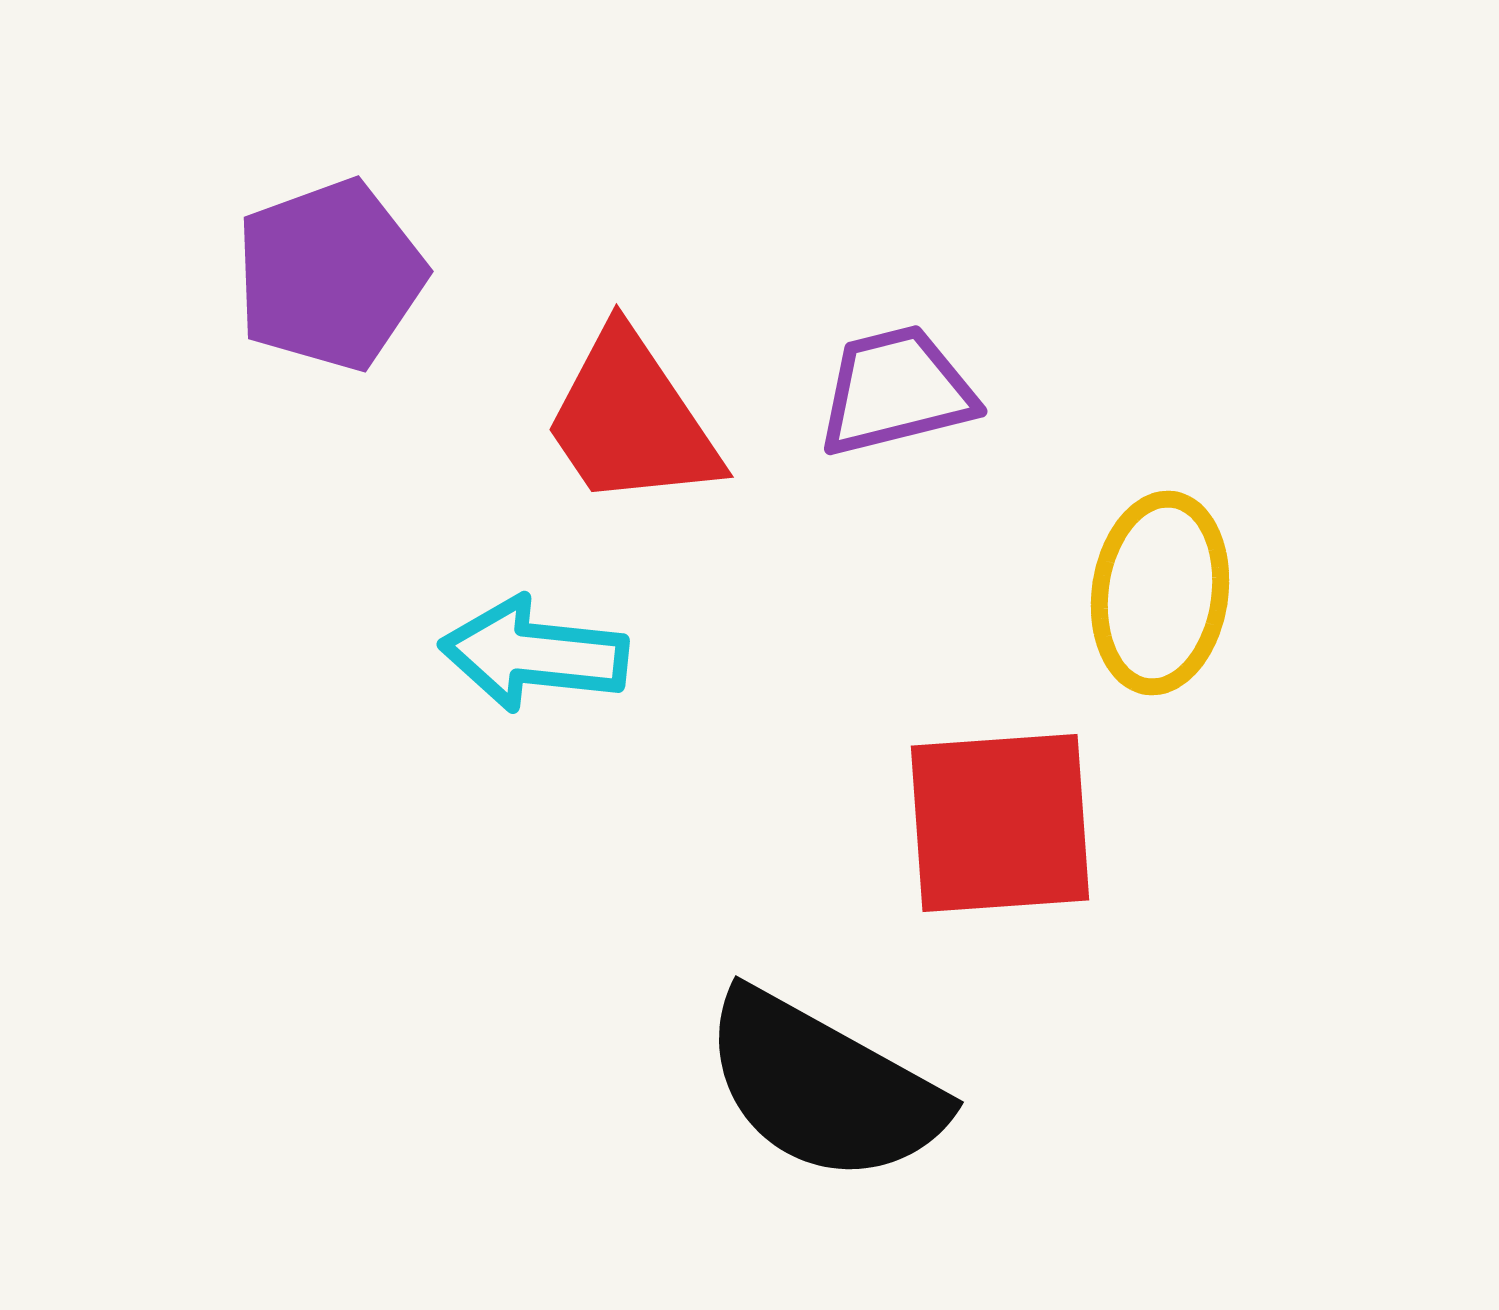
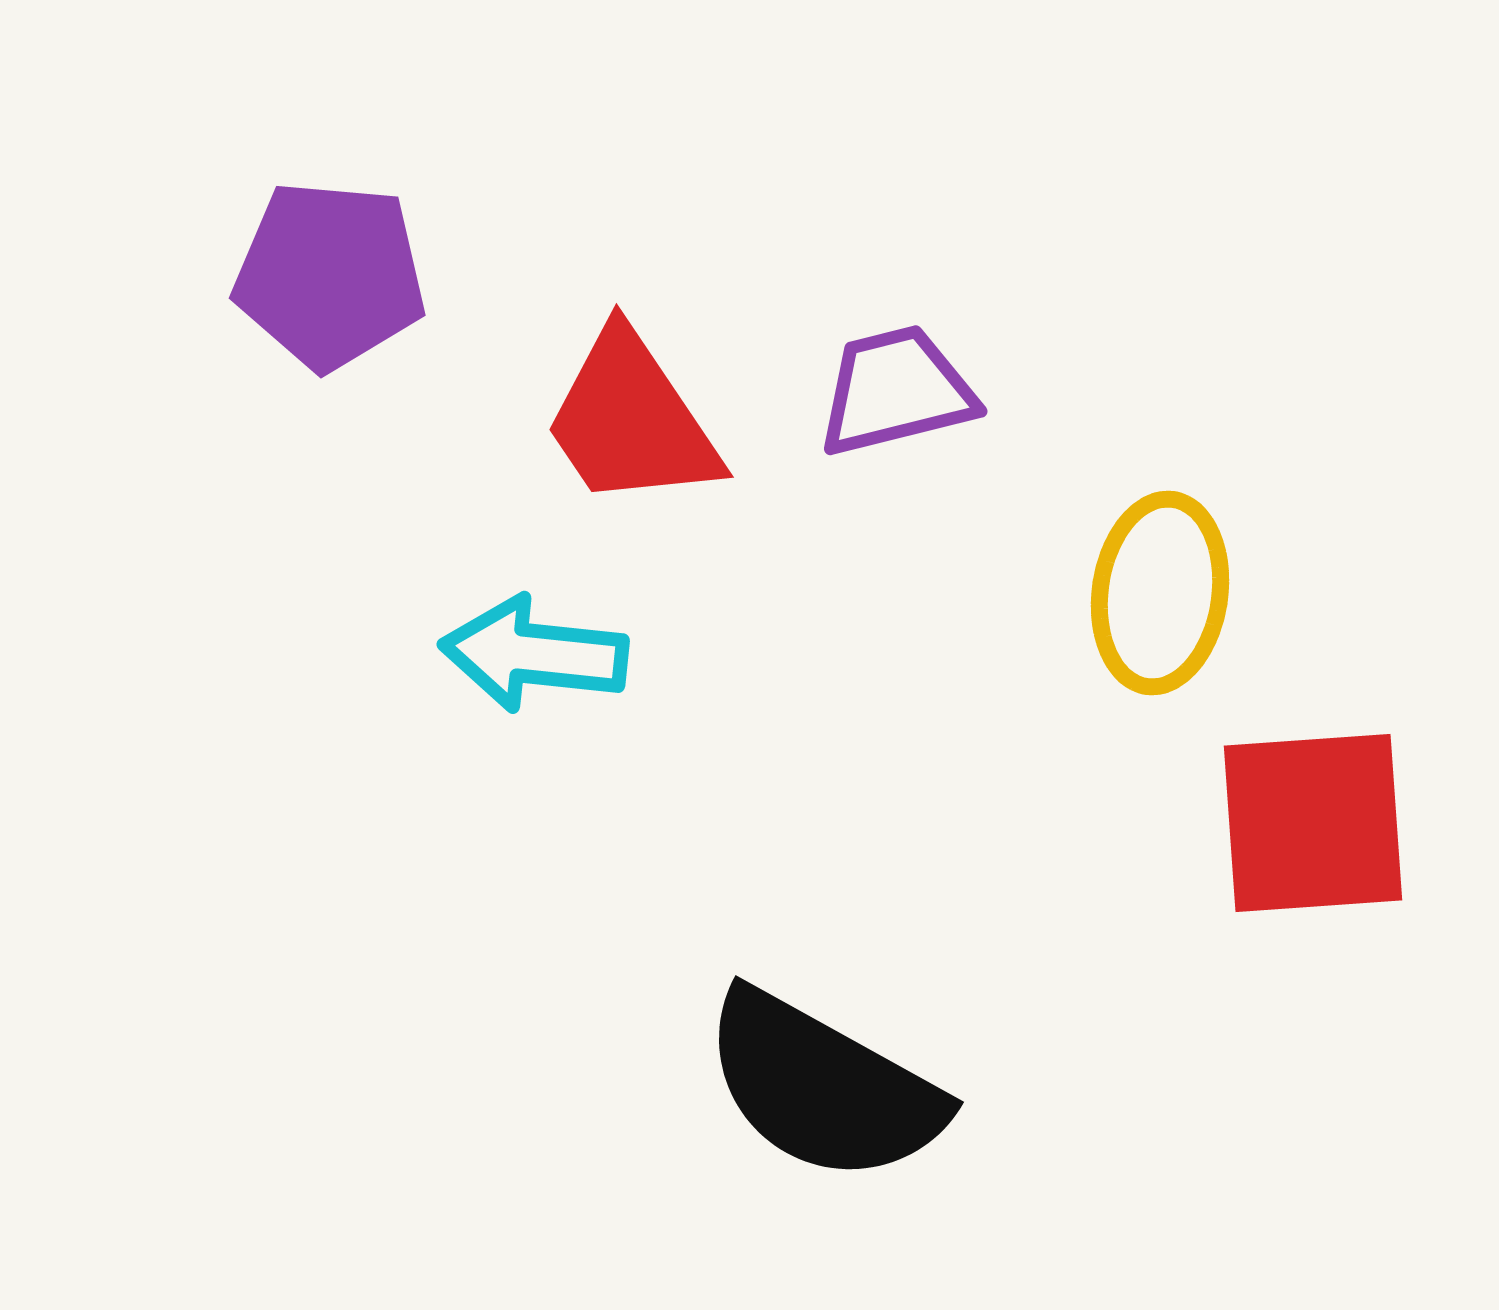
purple pentagon: rotated 25 degrees clockwise
red square: moved 313 px right
